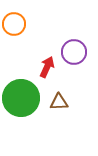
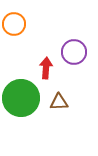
red arrow: moved 1 px left, 1 px down; rotated 20 degrees counterclockwise
